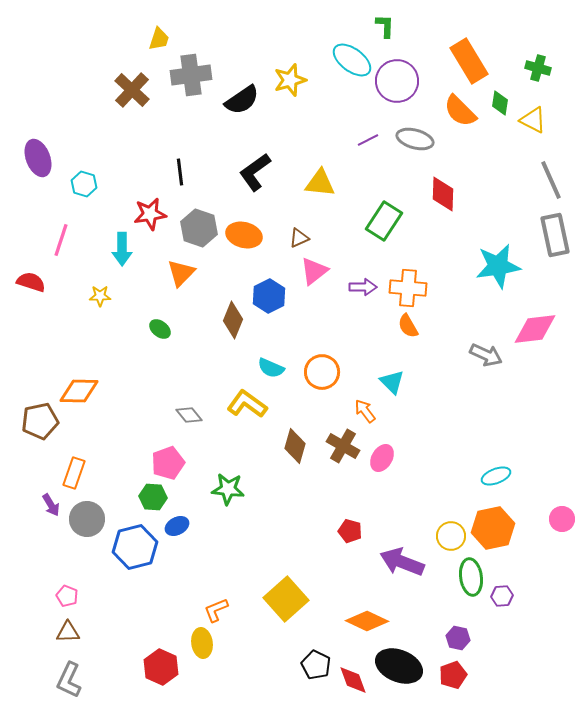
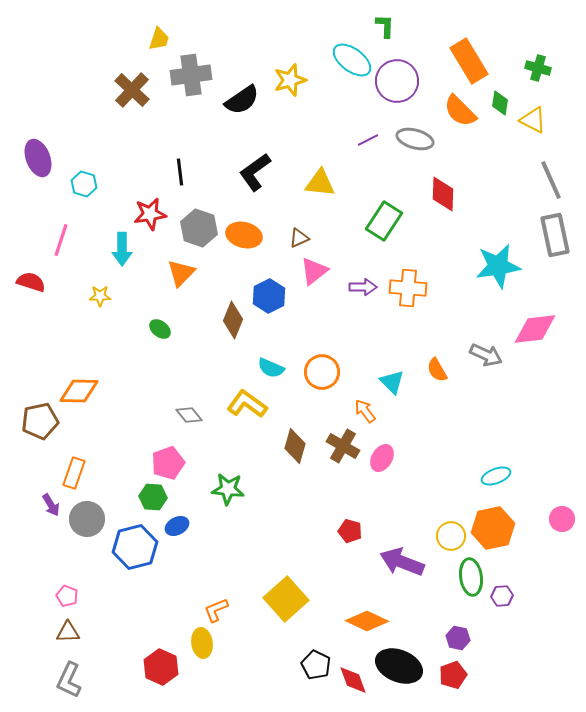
orange semicircle at (408, 326): moved 29 px right, 44 px down
